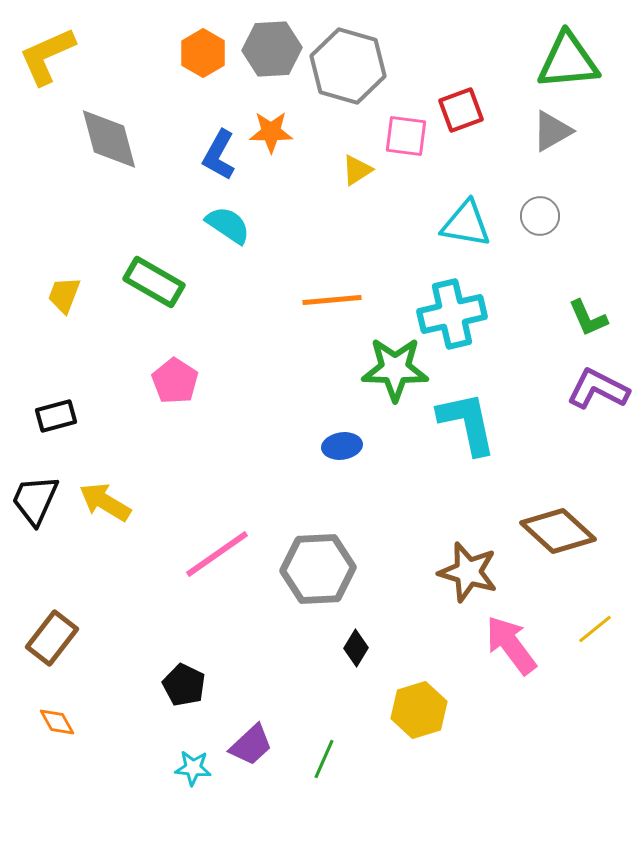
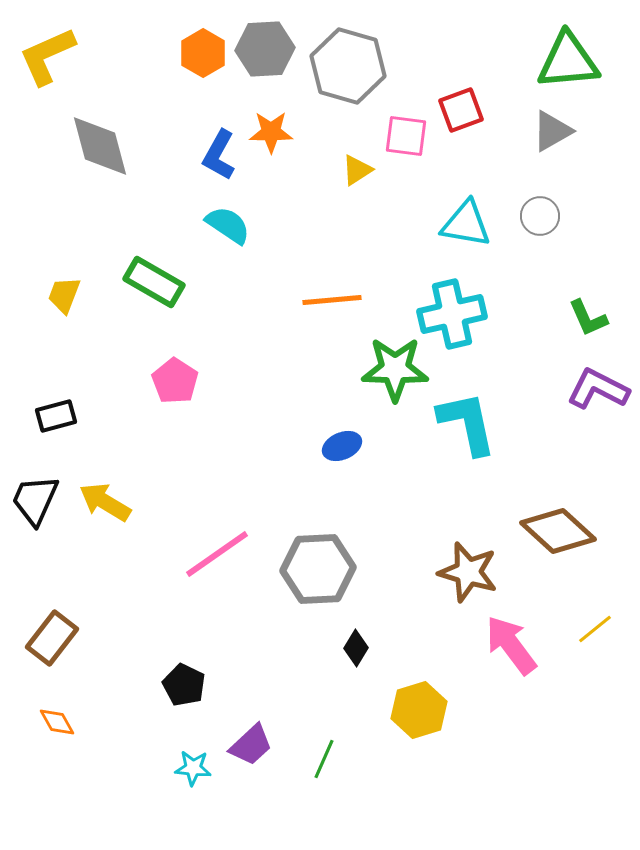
gray hexagon at (272, 49): moved 7 px left
gray diamond at (109, 139): moved 9 px left, 7 px down
blue ellipse at (342, 446): rotated 15 degrees counterclockwise
